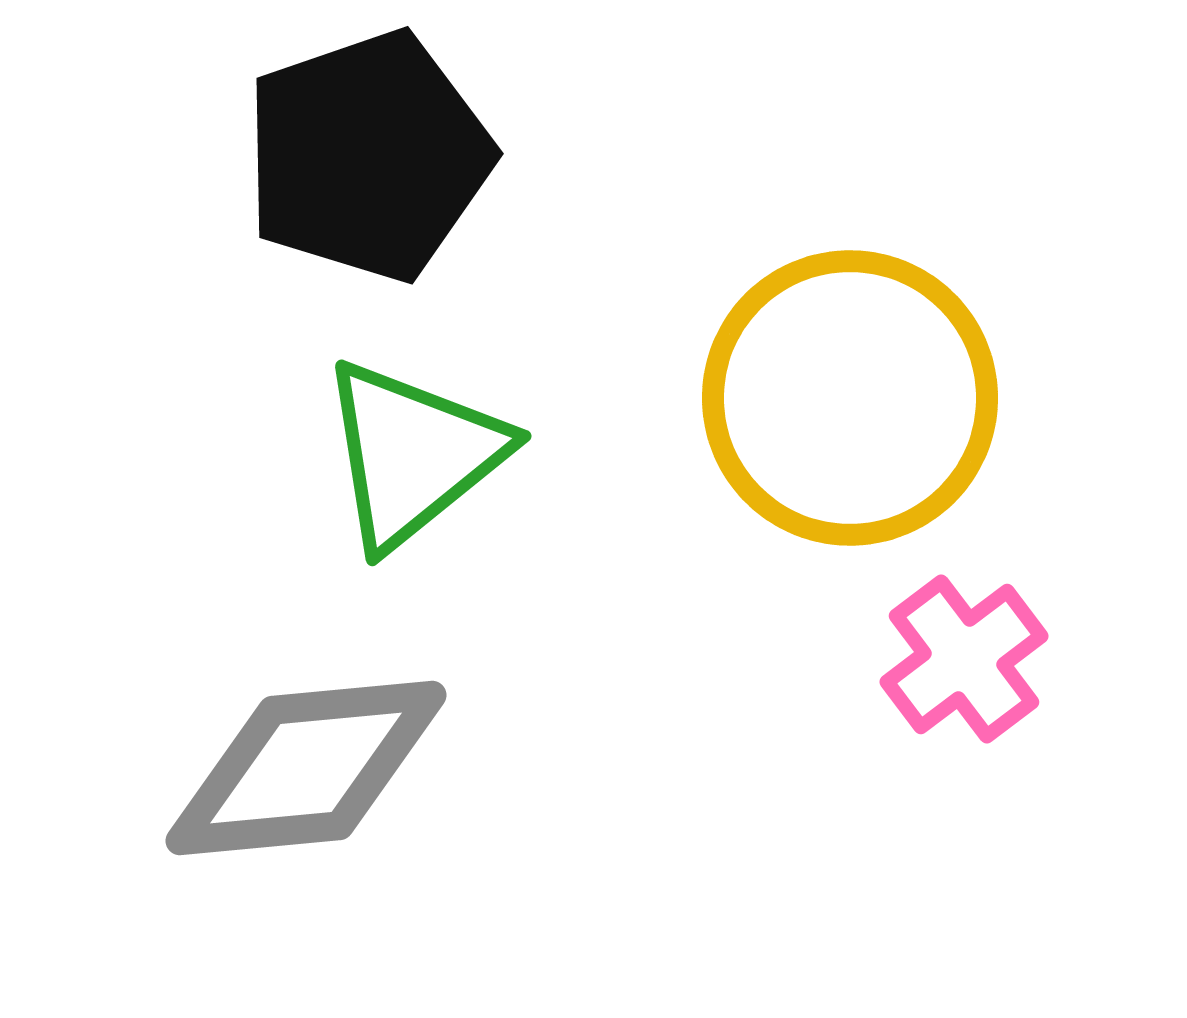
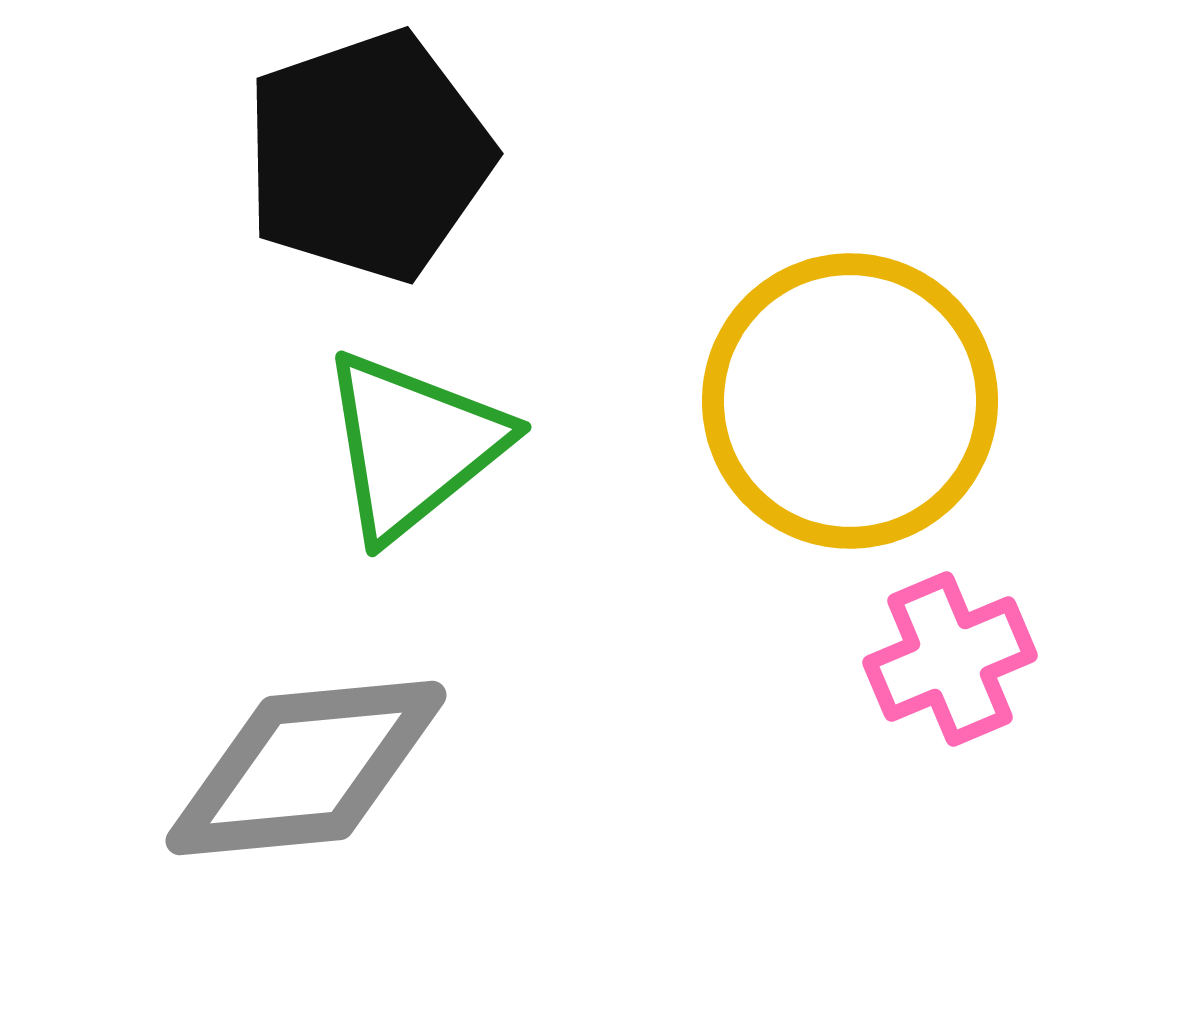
yellow circle: moved 3 px down
green triangle: moved 9 px up
pink cross: moved 14 px left; rotated 14 degrees clockwise
